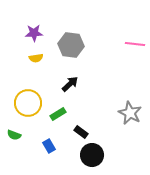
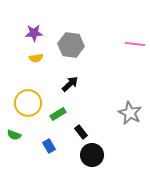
black rectangle: rotated 16 degrees clockwise
